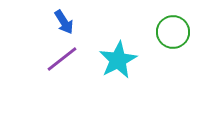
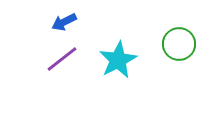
blue arrow: rotated 95 degrees clockwise
green circle: moved 6 px right, 12 px down
